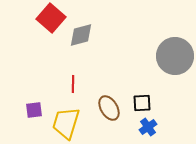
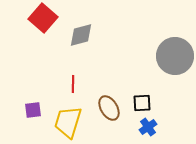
red square: moved 8 px left
purple square: moved 1 px left
yellow trapezoid: moved 2 px right, 1 px up
